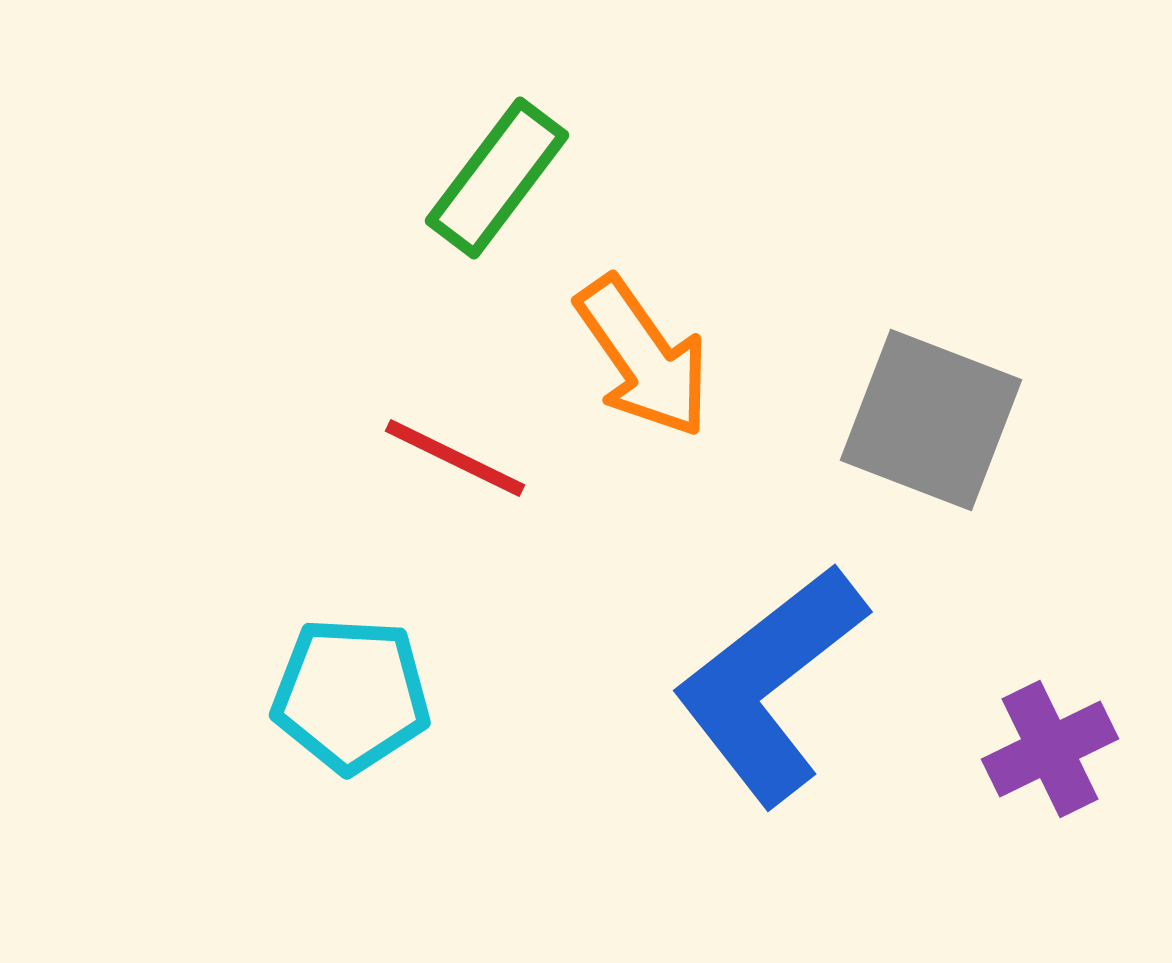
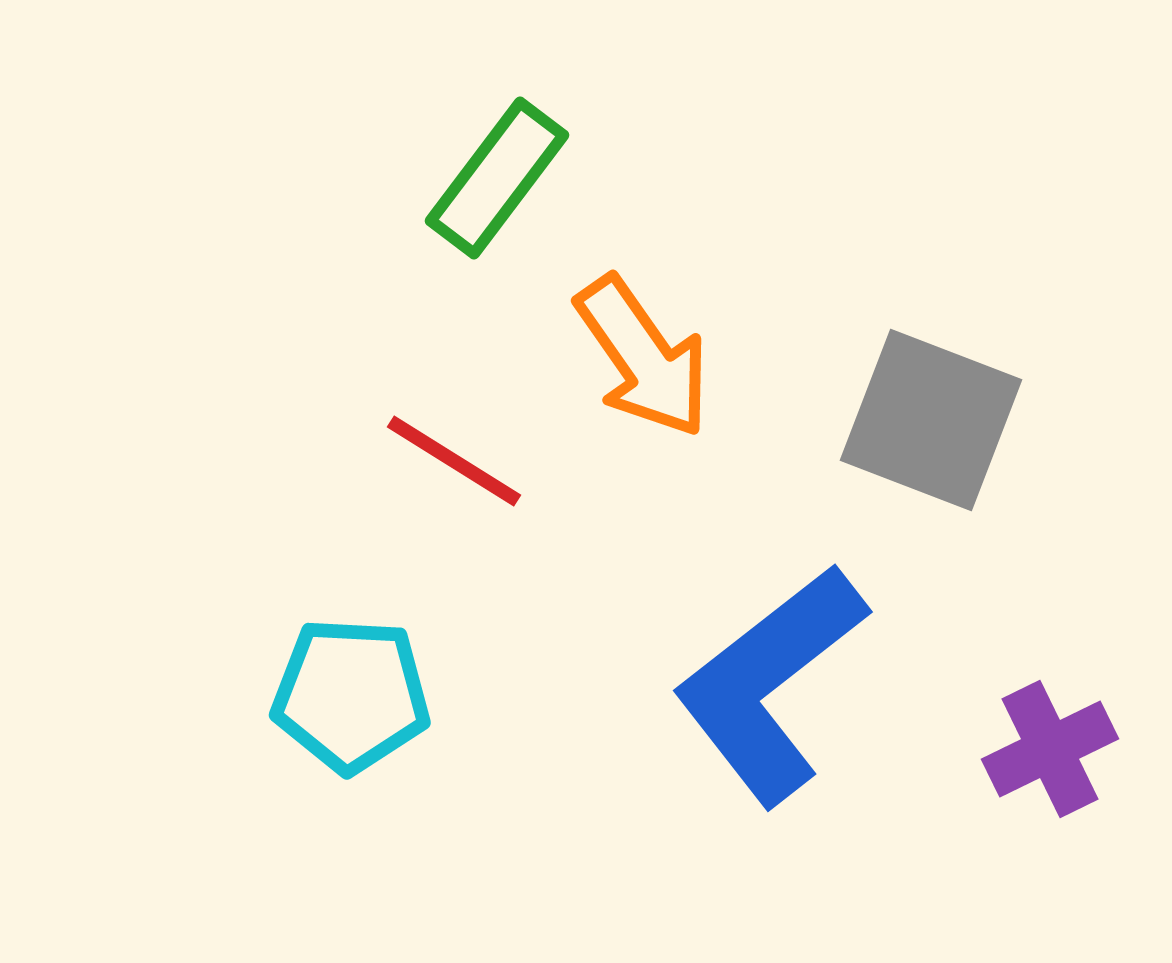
red line: moved 1 px left, 3 px down; rotated 6 degrees clockwise
